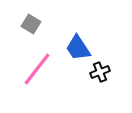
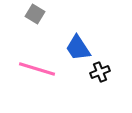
gray square: moved 4 px right, 10 px up
pink line: rotated 69 degrees clockwise
